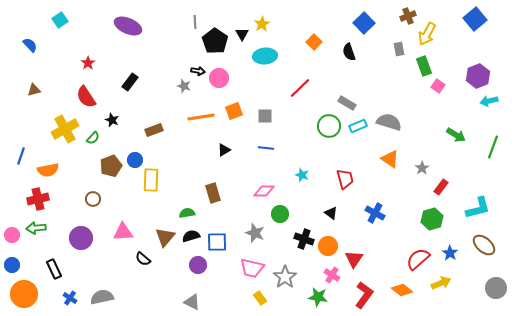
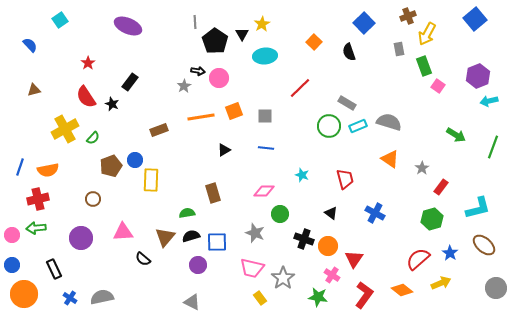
gray star at (184, 86): rotated 24 degrees clockwise
black star at (112, 120): moved 16 px up
brown rectangle at (154, 130): moved 5 px right
blue line at (21, 156): moved 1 px left, 11 px down
gray star at (285, 277): moved 2 px left, 1 px down
